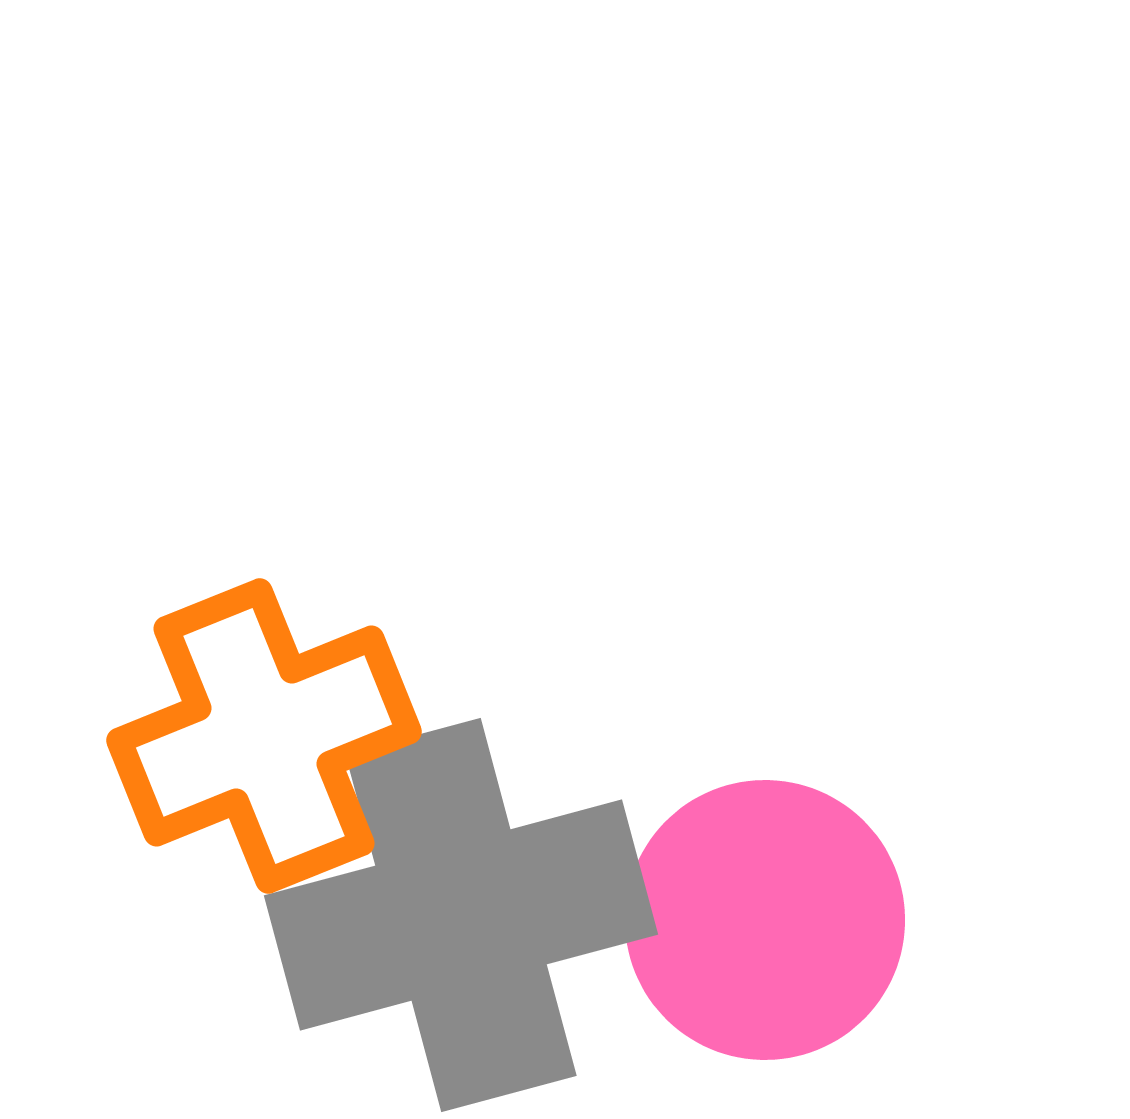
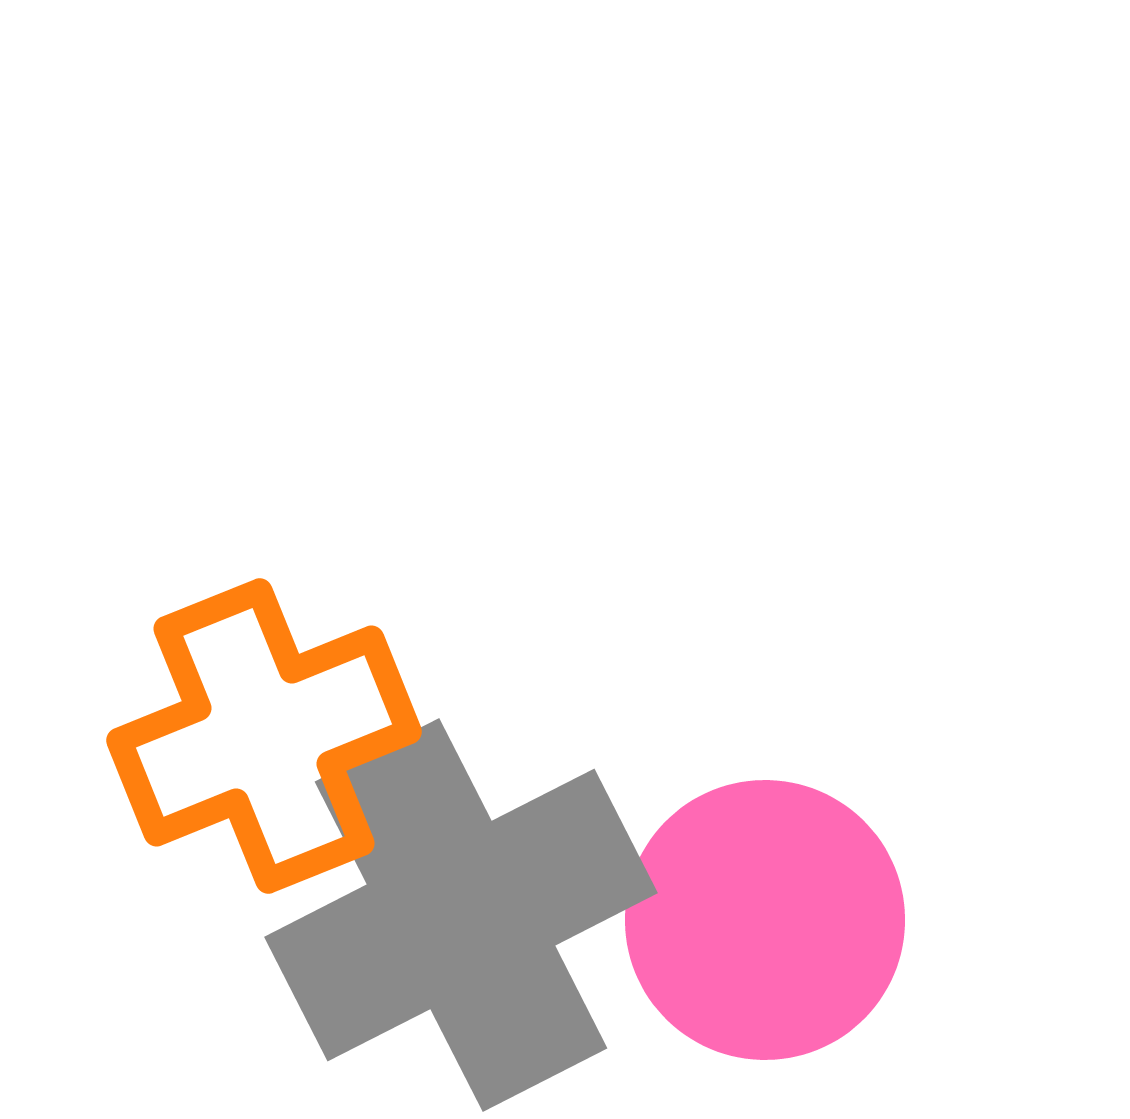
gray cross: rotated 12 degrees counterclockwise
